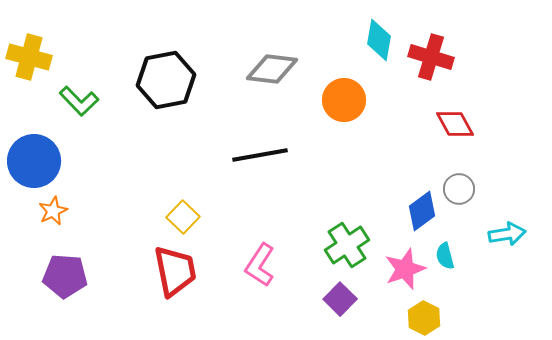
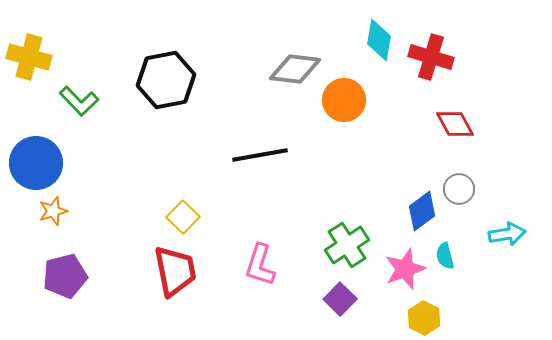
gray diamond: moved 23 px right
blue circle: moved 2 px right, 2 px down
orange star: rotated 8 degrees clockwise
pink L-shape: rotated 15 degrees counterclockwise
purple pentagon: rotated 18 degrees counterclockwise
